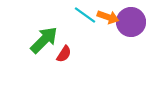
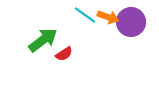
green arrow: moved 1 px left; rotated 8 degrees clockwise
red semicircle: rotated 24 degrees clockwise
